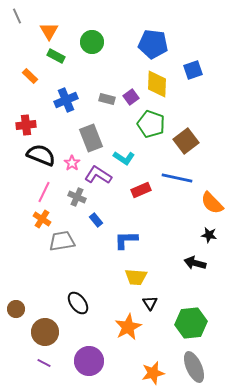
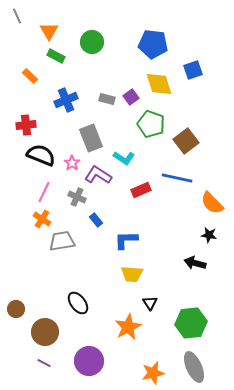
yellow diamond at (157, 84): moved 2 px right; rotated 20 degrees counterclockwise
yellow trapezoid at (136, 277): moved 4 px left, 3 px up
